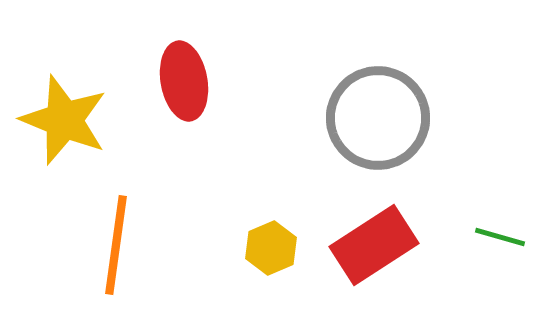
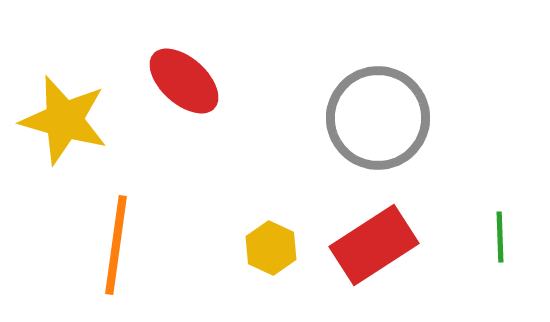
red ellipse: rotated 38 degrees counterclockwise
yellow star: rotated 6 degrees counterclockwise
green line: rotated 72 degrees clockwise
yellow hexagon: rotated 12 degrees counterclockwise
